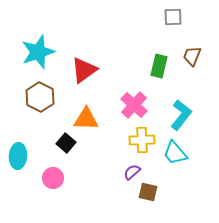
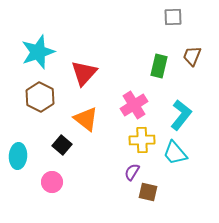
red triangle: moved 3 px down; rotated 12 degrees counterclockwise
pink cross: rotated 16 degrees clockwise
orange triangle: rotated 36 degrees clockwise
black square: moved 4 px left, 2 px down
purple semicircle: rotated 18 degrees counterclockwise
pink circle: moved 1 px left, 4 px down
